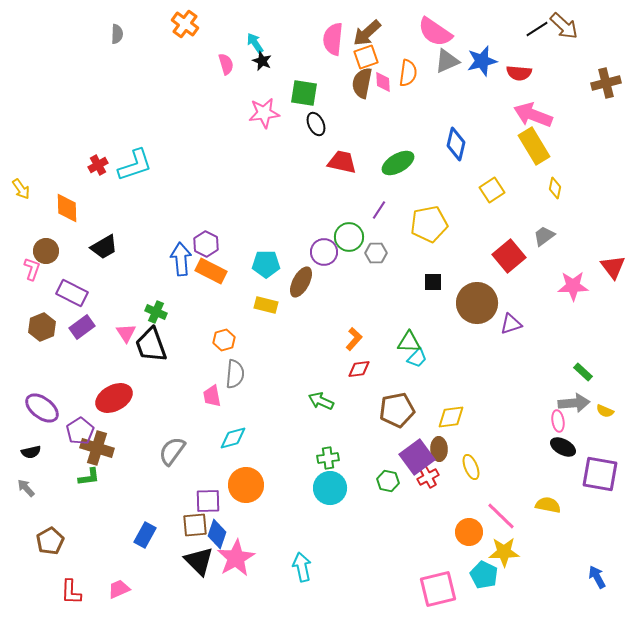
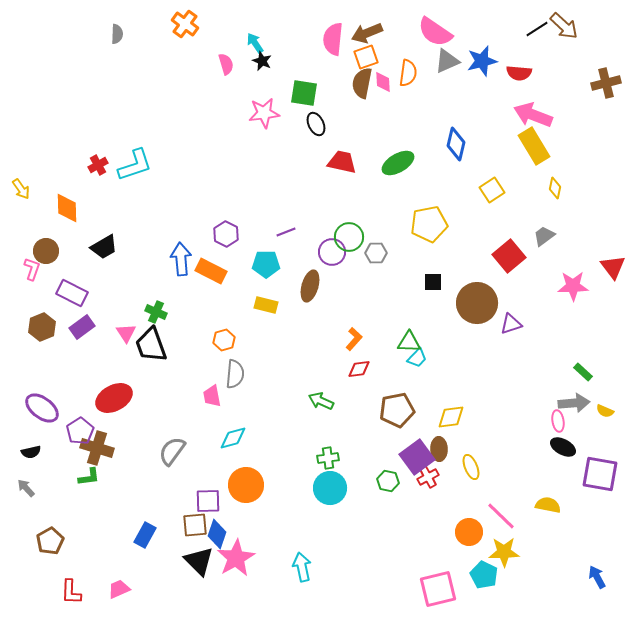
brown arrow at (367, 33): rotated 20 degrees clockwise
purple line at (379, 210): moved 93 px left, 22 px down; rotated 36 degrees clockwise
purple hexagon at (206, 244): moved 20 px right, 10 px up
purple circle at (324, 252): moved 8 px right
brown ellipse at (301, 282): moved 9 px right, 4 px down; rotated 12 degrees counterclockwise
